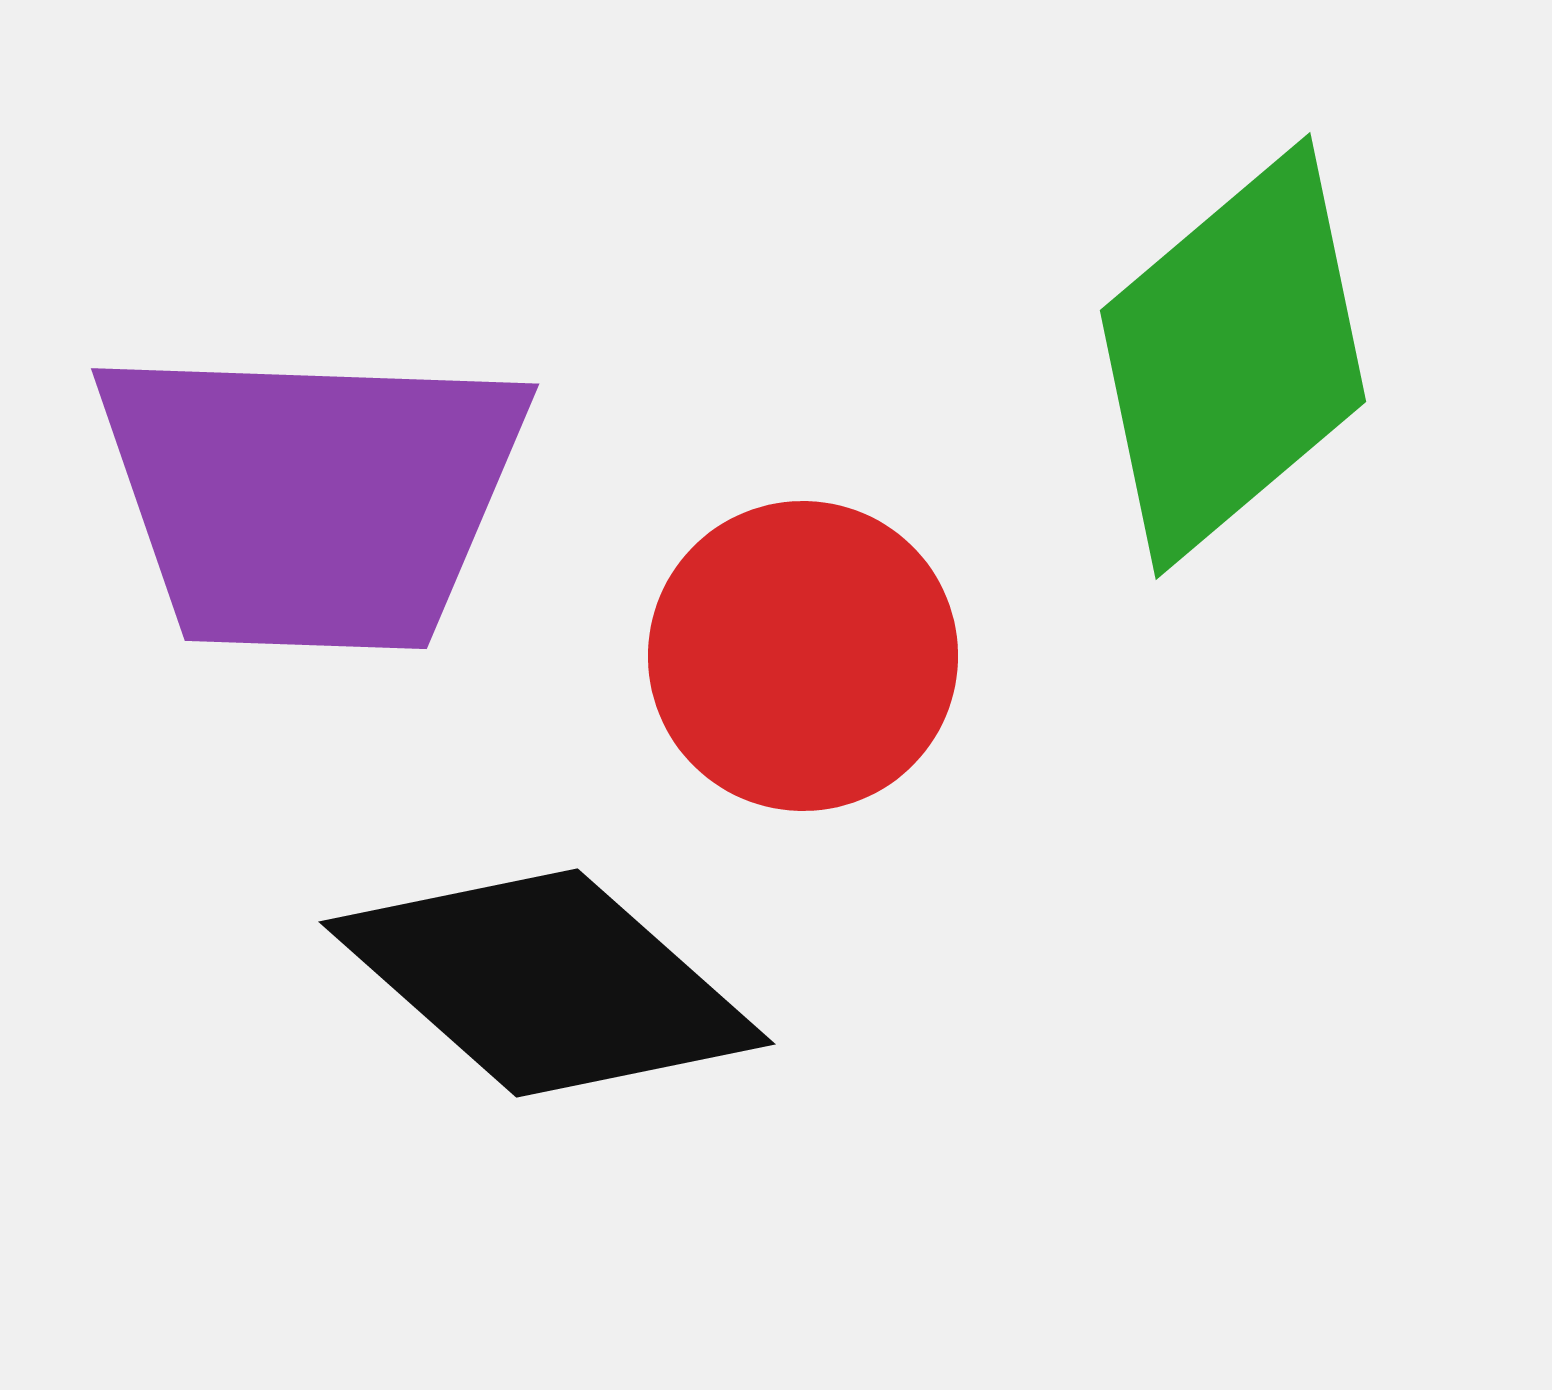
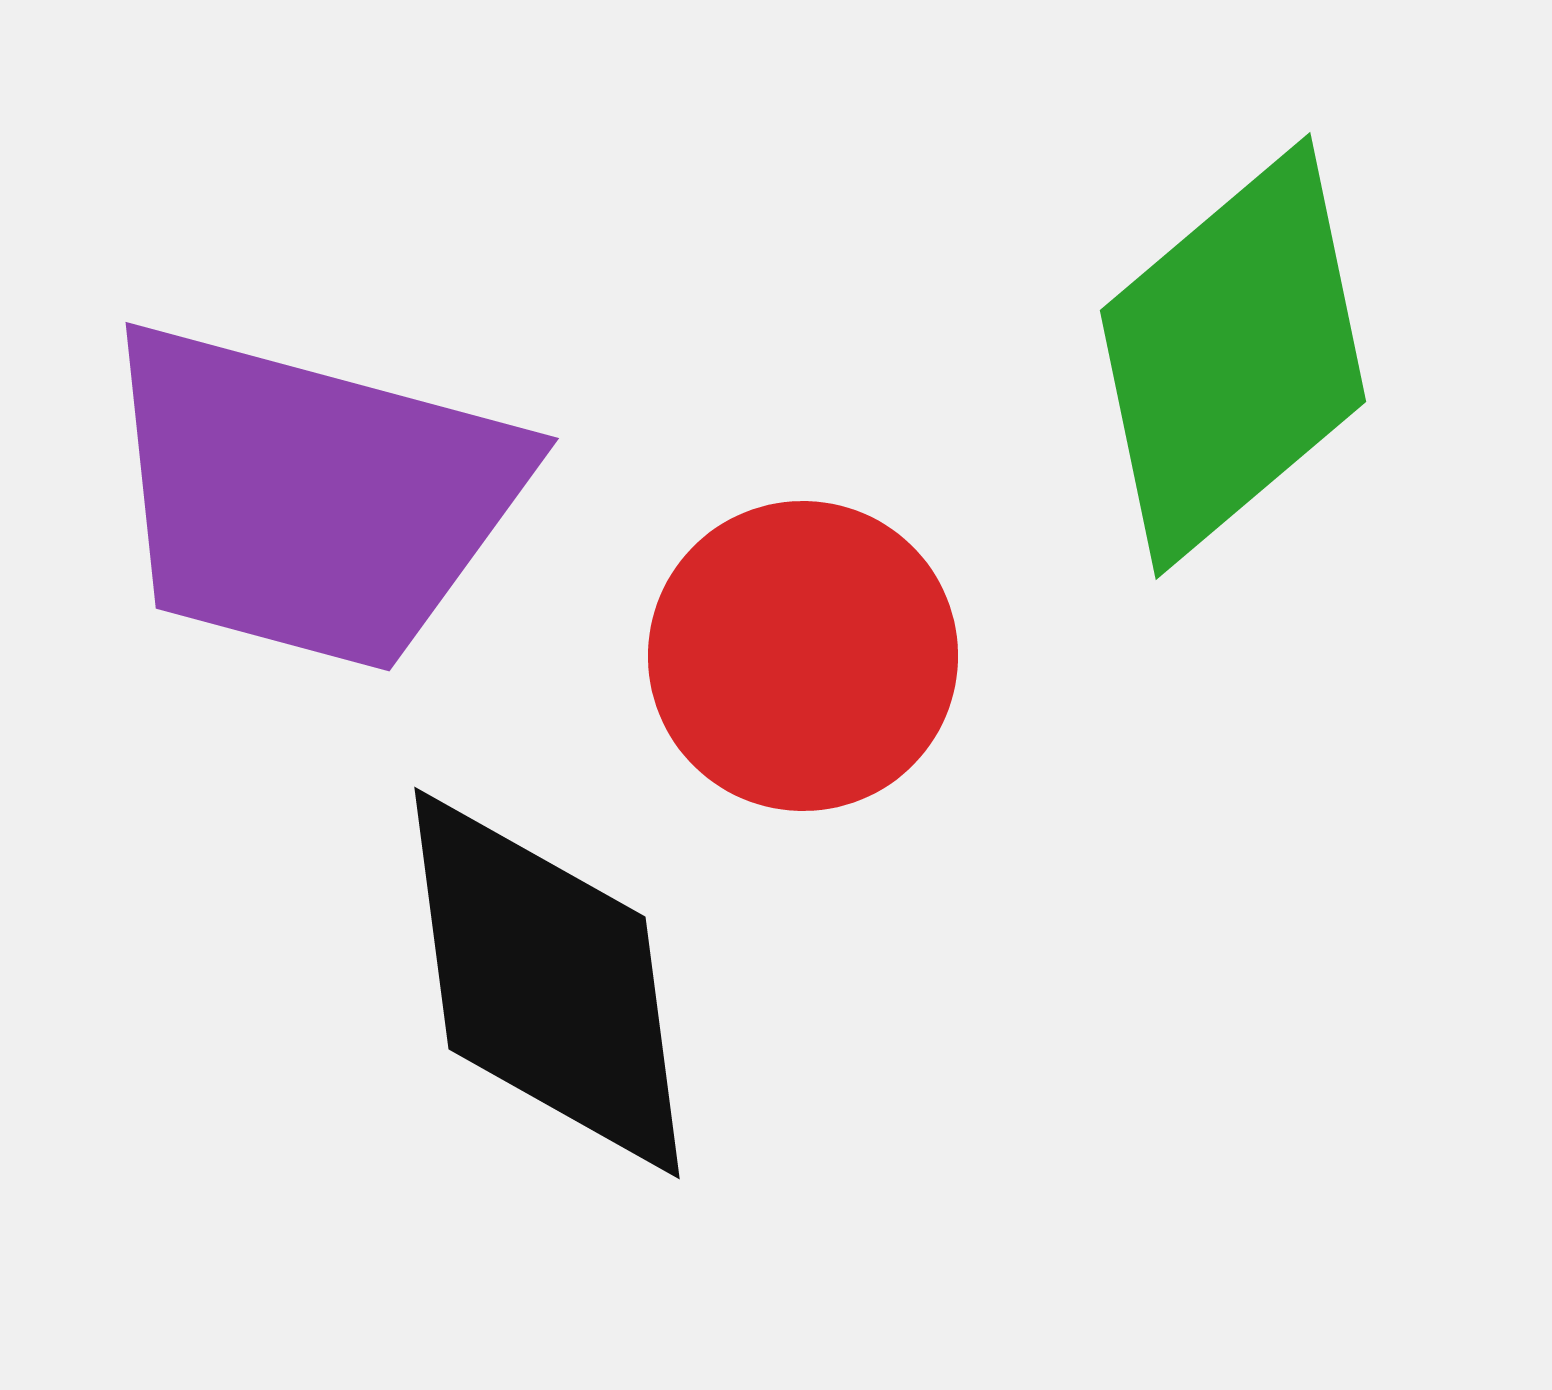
purple trapezoid: rotated 13 degrees clockwise
black diamond: rotated 41 degrees clockwise
